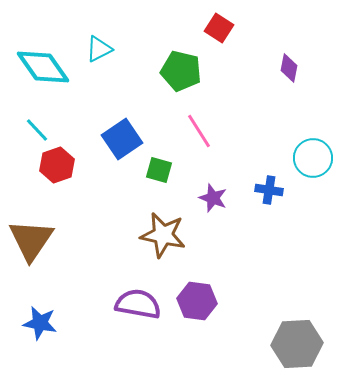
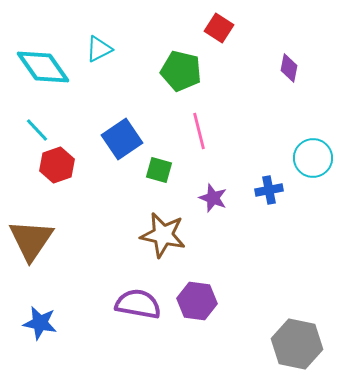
pink line: rotated 18 degrees clockwise
blue cross: rotated 20 degrees counterclockwise
gray hexagon: rotated 15 degrees clockwise
